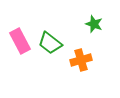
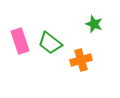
pink rectangle: rotated 10 degrees clockwise
